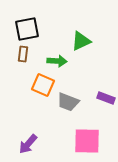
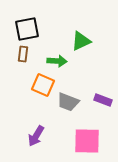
purple rectangle: moved 3 px left, 2 px down
purple arrow: moved 8 px right, 8 px up; rotated 10 degrees counterclockwise
